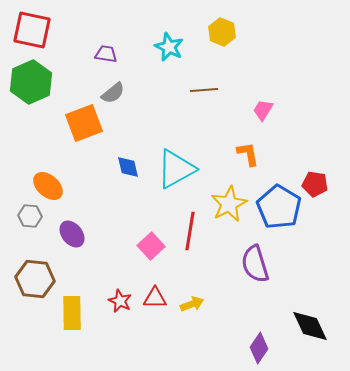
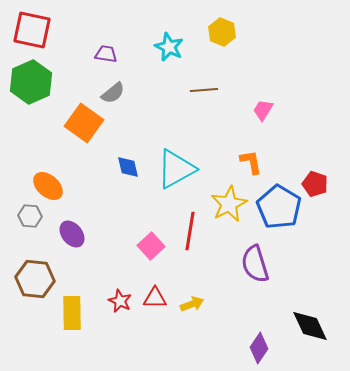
orange square: rotated 33 degrees counterclockwise
orange L-shape: moved 3 px right, 8 px down
red pentagon: rotated 10 degrees clockwise
